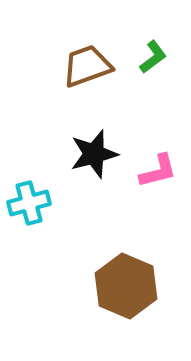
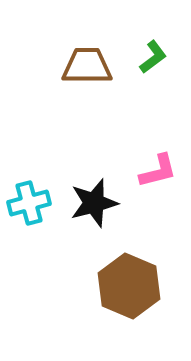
brown trapezoid: rotated 20 degrees clockwise
black star: moved 49 px down
brown hexagon: moved 3 px right
